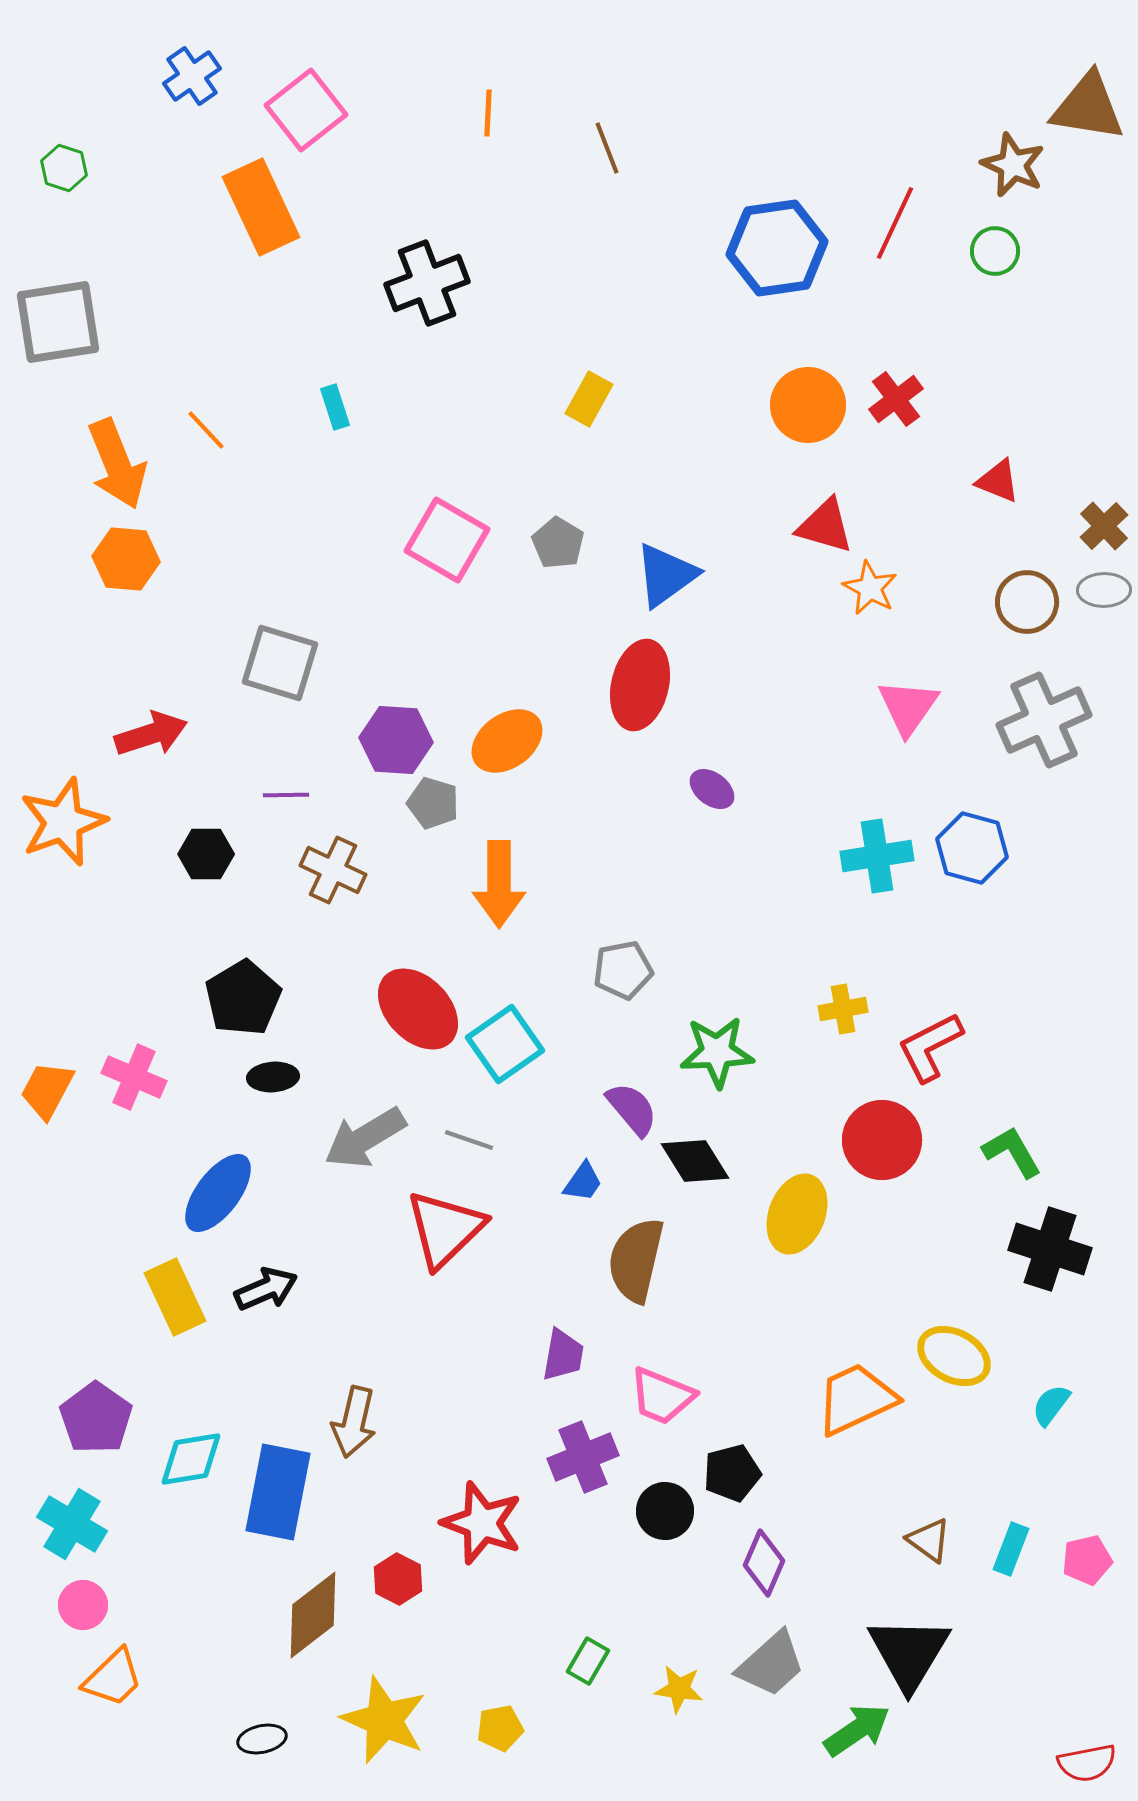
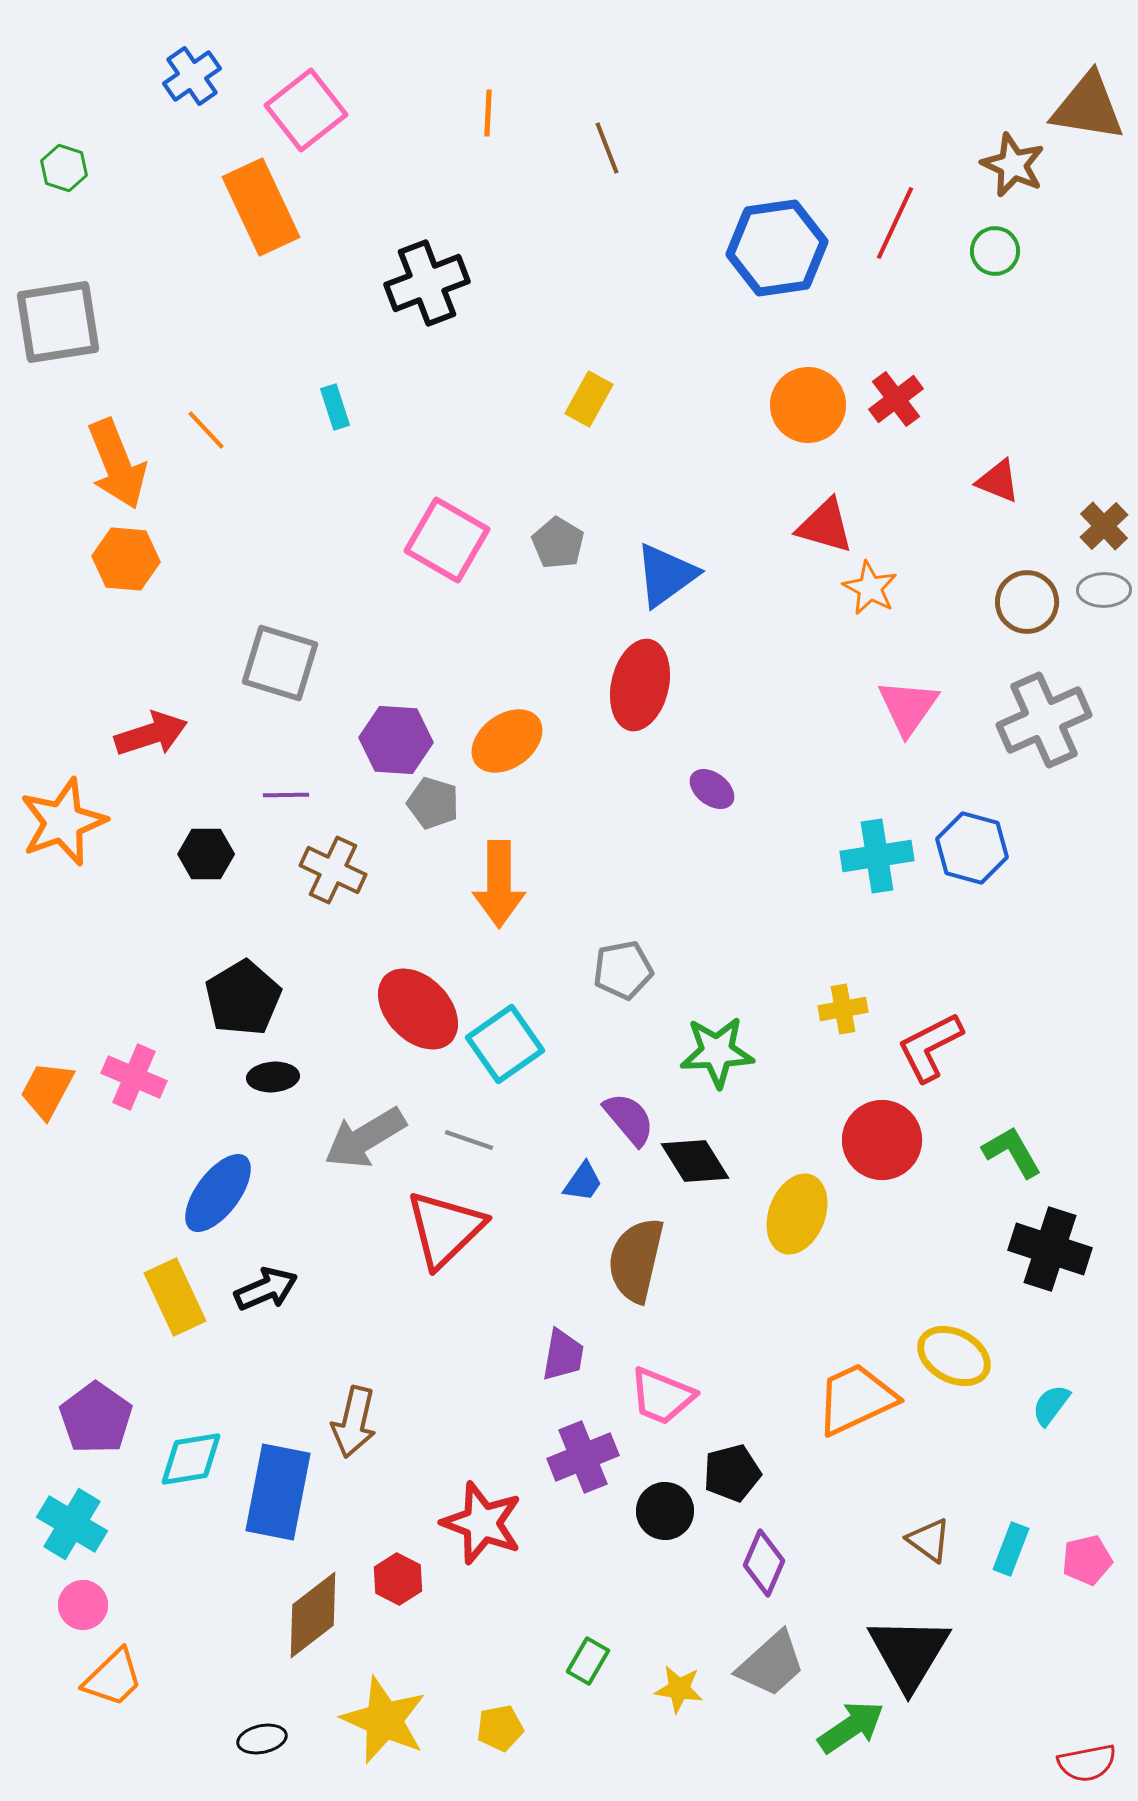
purple semicircle at (632, 1109): moved 3 px left, 10 px down
green arrow at (857, 1730): moved 6 px left, 3 px up
